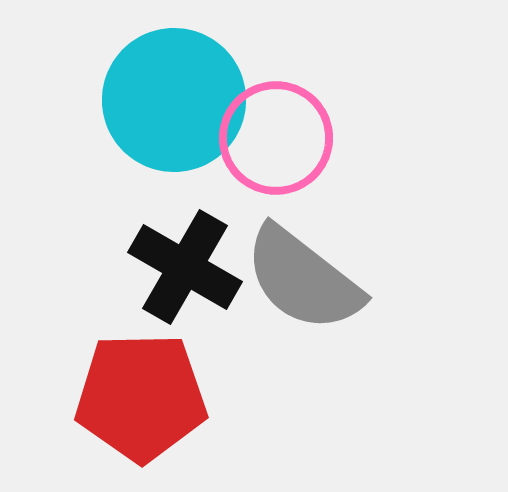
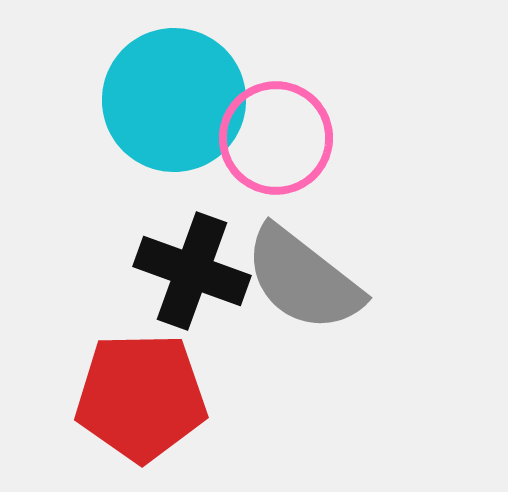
black cross: moved 7 px right, 4 px down; rotated 10 degrees counterclockwise
